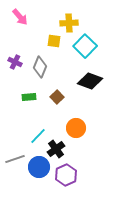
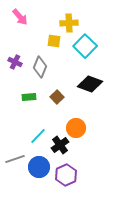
black diamond: moved 3 px down
black cross: moved 4 px right, 4 px up
